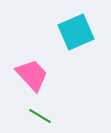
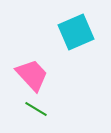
green line: moved 4 px left, 7 px up
